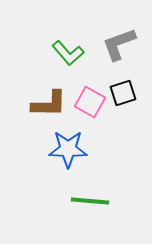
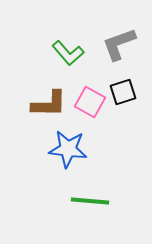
black square: moved 1 px up
blue star: rotated 6 degrees clockwise
